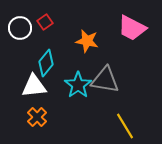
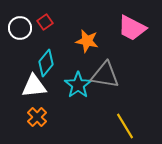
gray triangle: moved 5 px up
